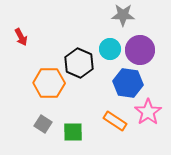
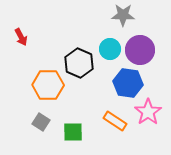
orange hexagon: moved 1 px left, 2 px down
gray square: moved 2 px left, 2 px up
